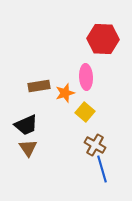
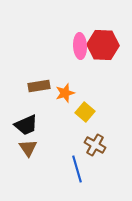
red hexagon: moved 6 px down
pink ellipse: moved 6 px left, 31 px up
blue line: moved 25 px left
